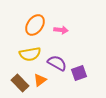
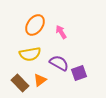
pink arrow: moved 2 px down; rotated 128 degrees counterclockwise
purple semicircle: moved 2 px right
